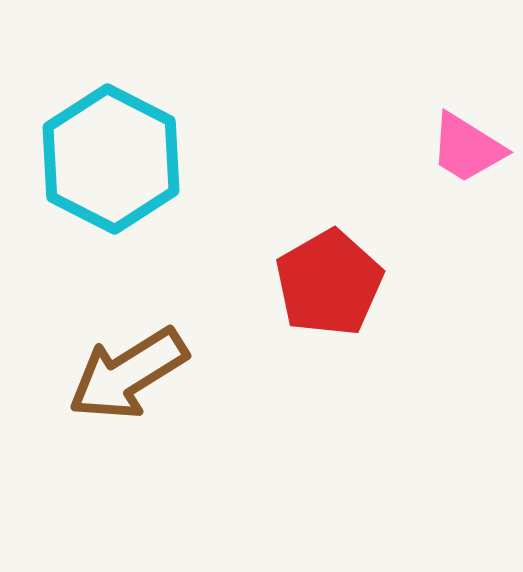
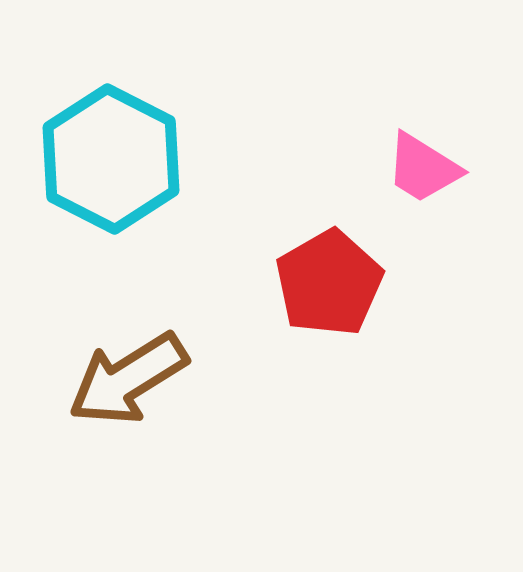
pink trapezoid: moved 44 px left, 20 px down
brown arrow: moved 5 px down
